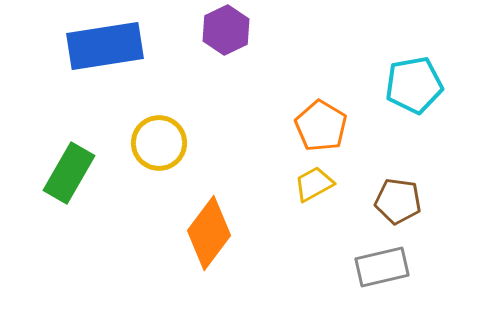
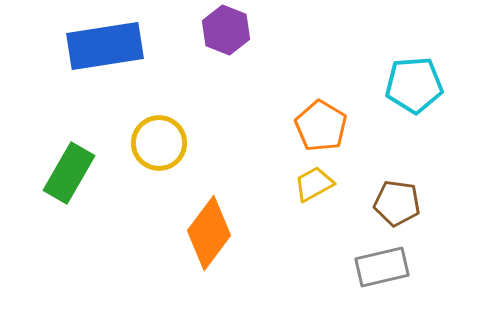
purple hexagon: rotated 12 degrees counterclockwise
cyan pentagon: rotated 6 degrees clockwise
brown pentagon: moved 1 px left, 2 px down
